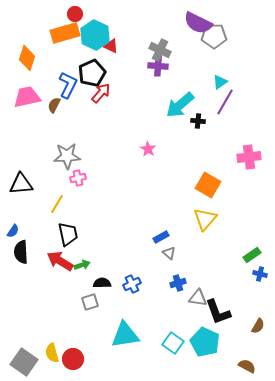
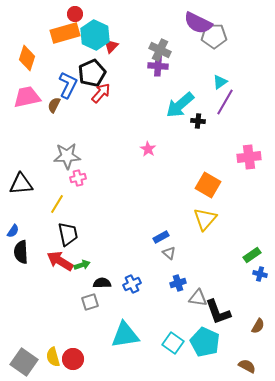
red triangle at (111, 46): rotated 49 degrees clockwise
yellow semicircle at (52, 353): moved 1 px right, 4 px down
